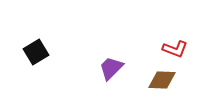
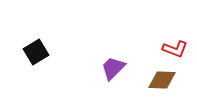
purple trapezoid: moved 2 px right
